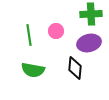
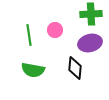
pink circle: moved 1 px left, 1 px up
purple ellipse: moved 1 px right
